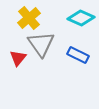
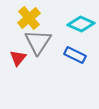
cyan diamond: moved 6 px down
gray triangle: moved 3 px left, 2 px up; rotated 8 degrees clockwise
blue rectangle: moved 3 px left
